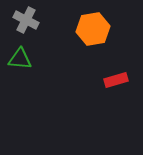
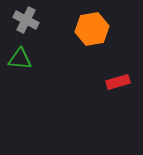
orange hexagon: moved 1 px left
red rectangle: moved 2 px right, 2 px down
